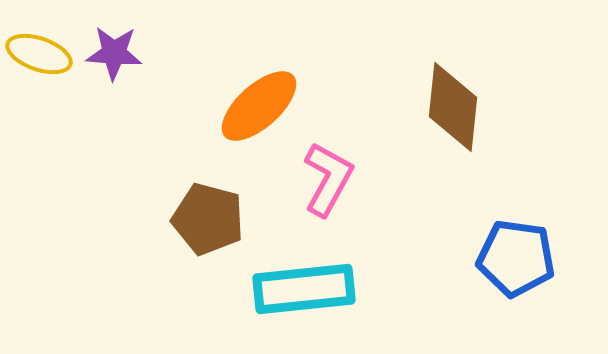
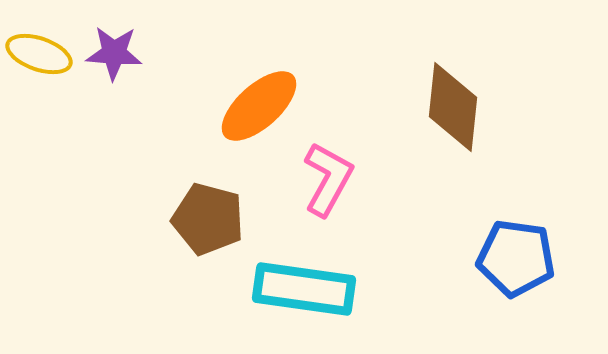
cyan rectangle: rotated 14 degrees clockwise
